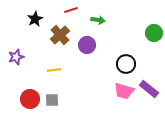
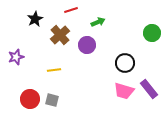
green arrow: moved 2 px down; rotated 32 degrees counterclockwise
green circle: moved 2 px left
black circle: moved 1 px left, 1 px up
purple rectangle: rotated 12 degrees clockwise
gray square: rotated 16 degrees clockwise
